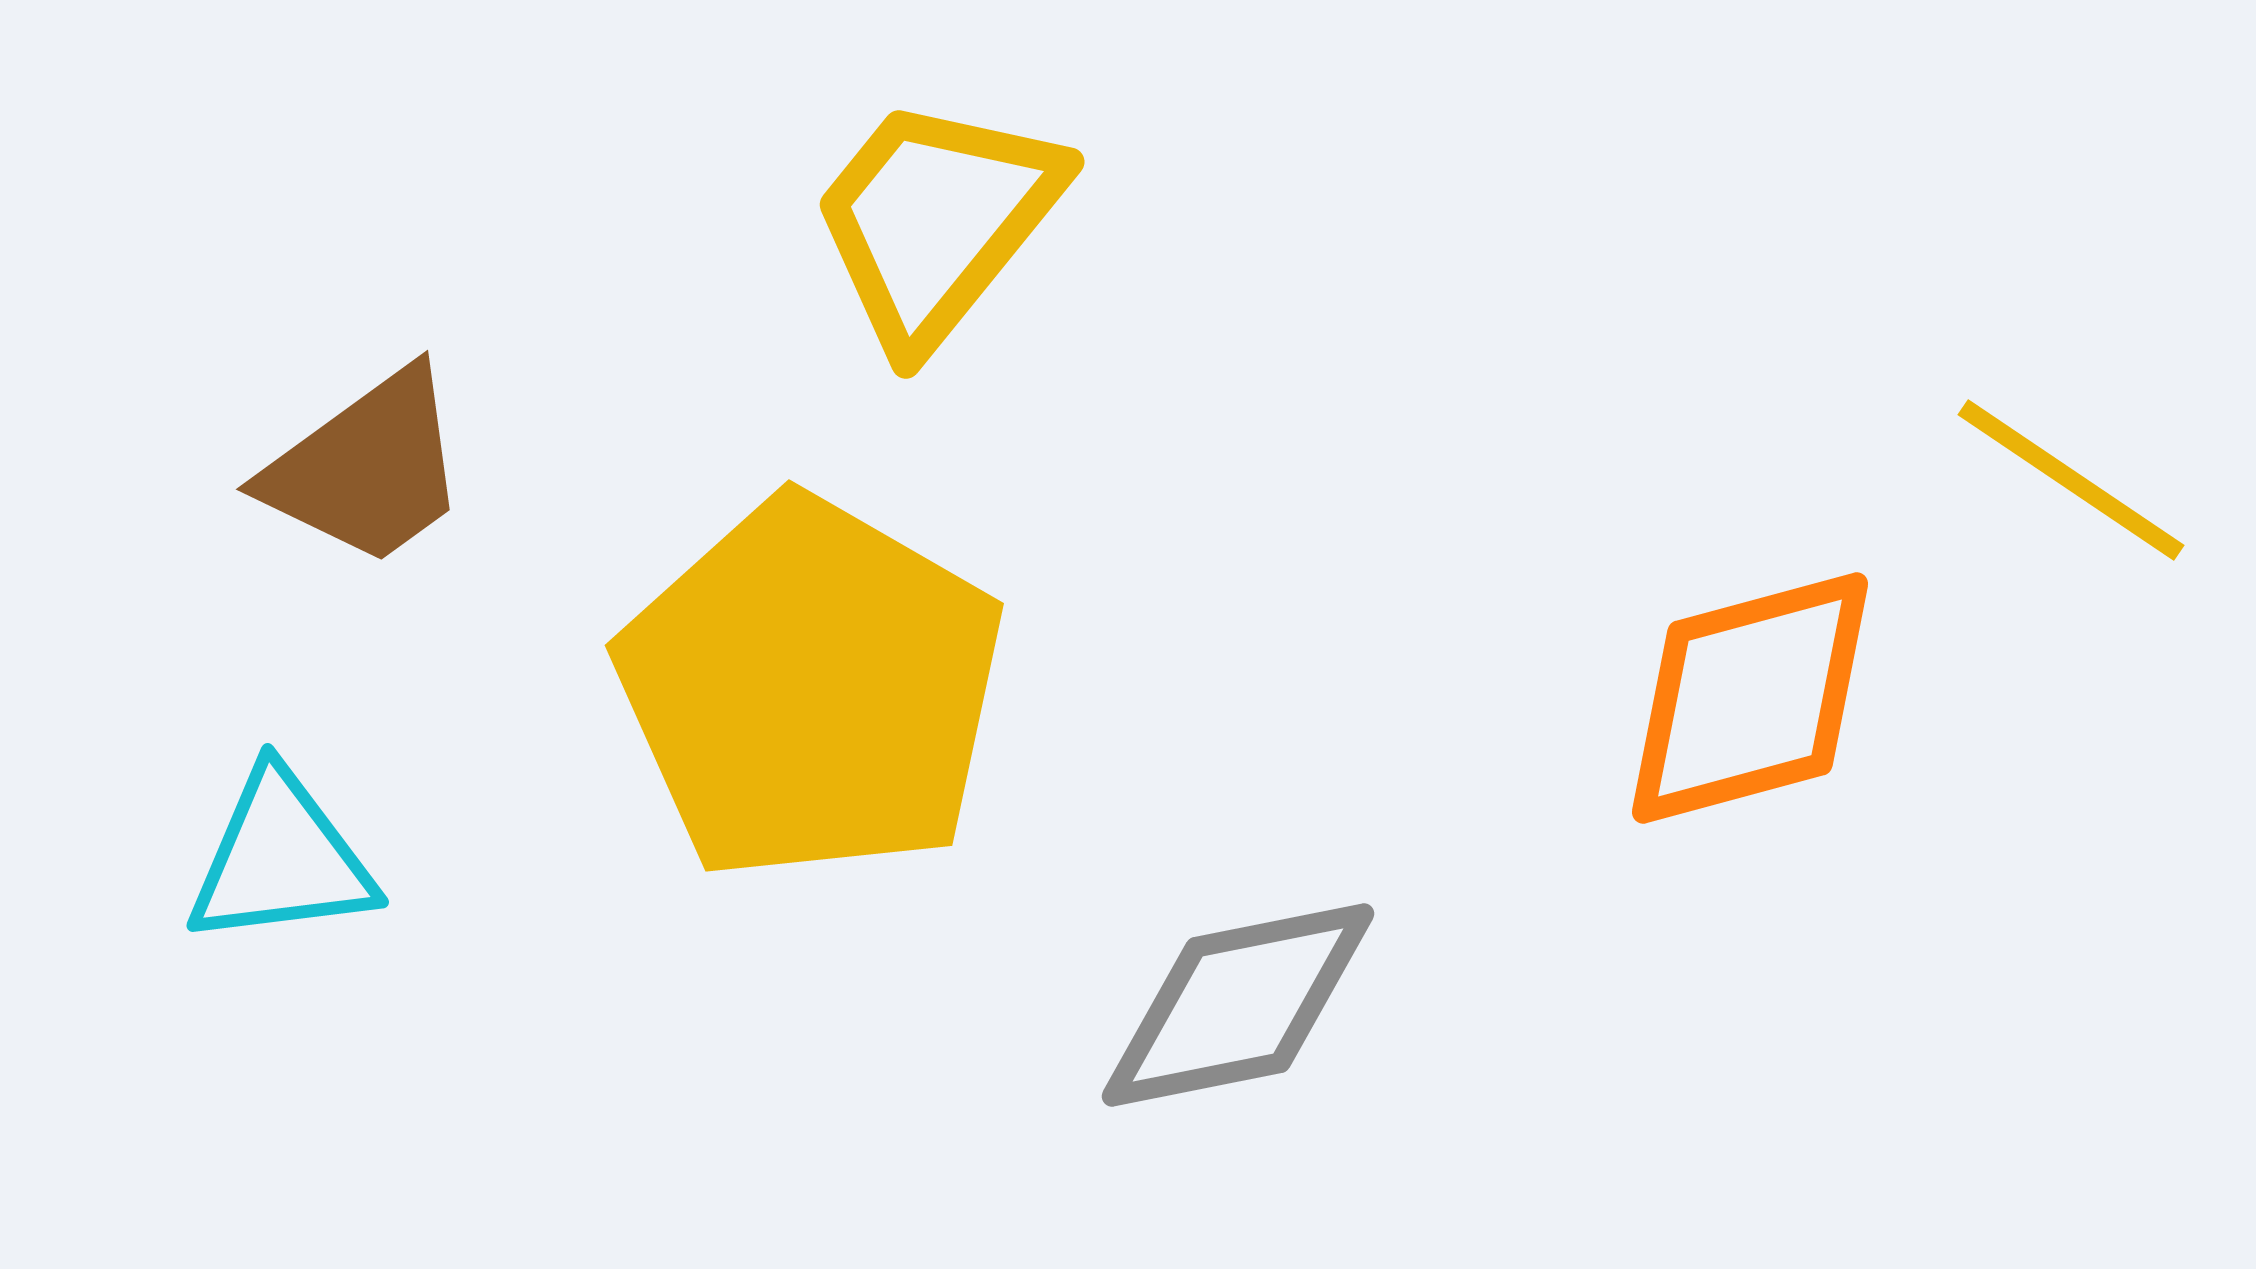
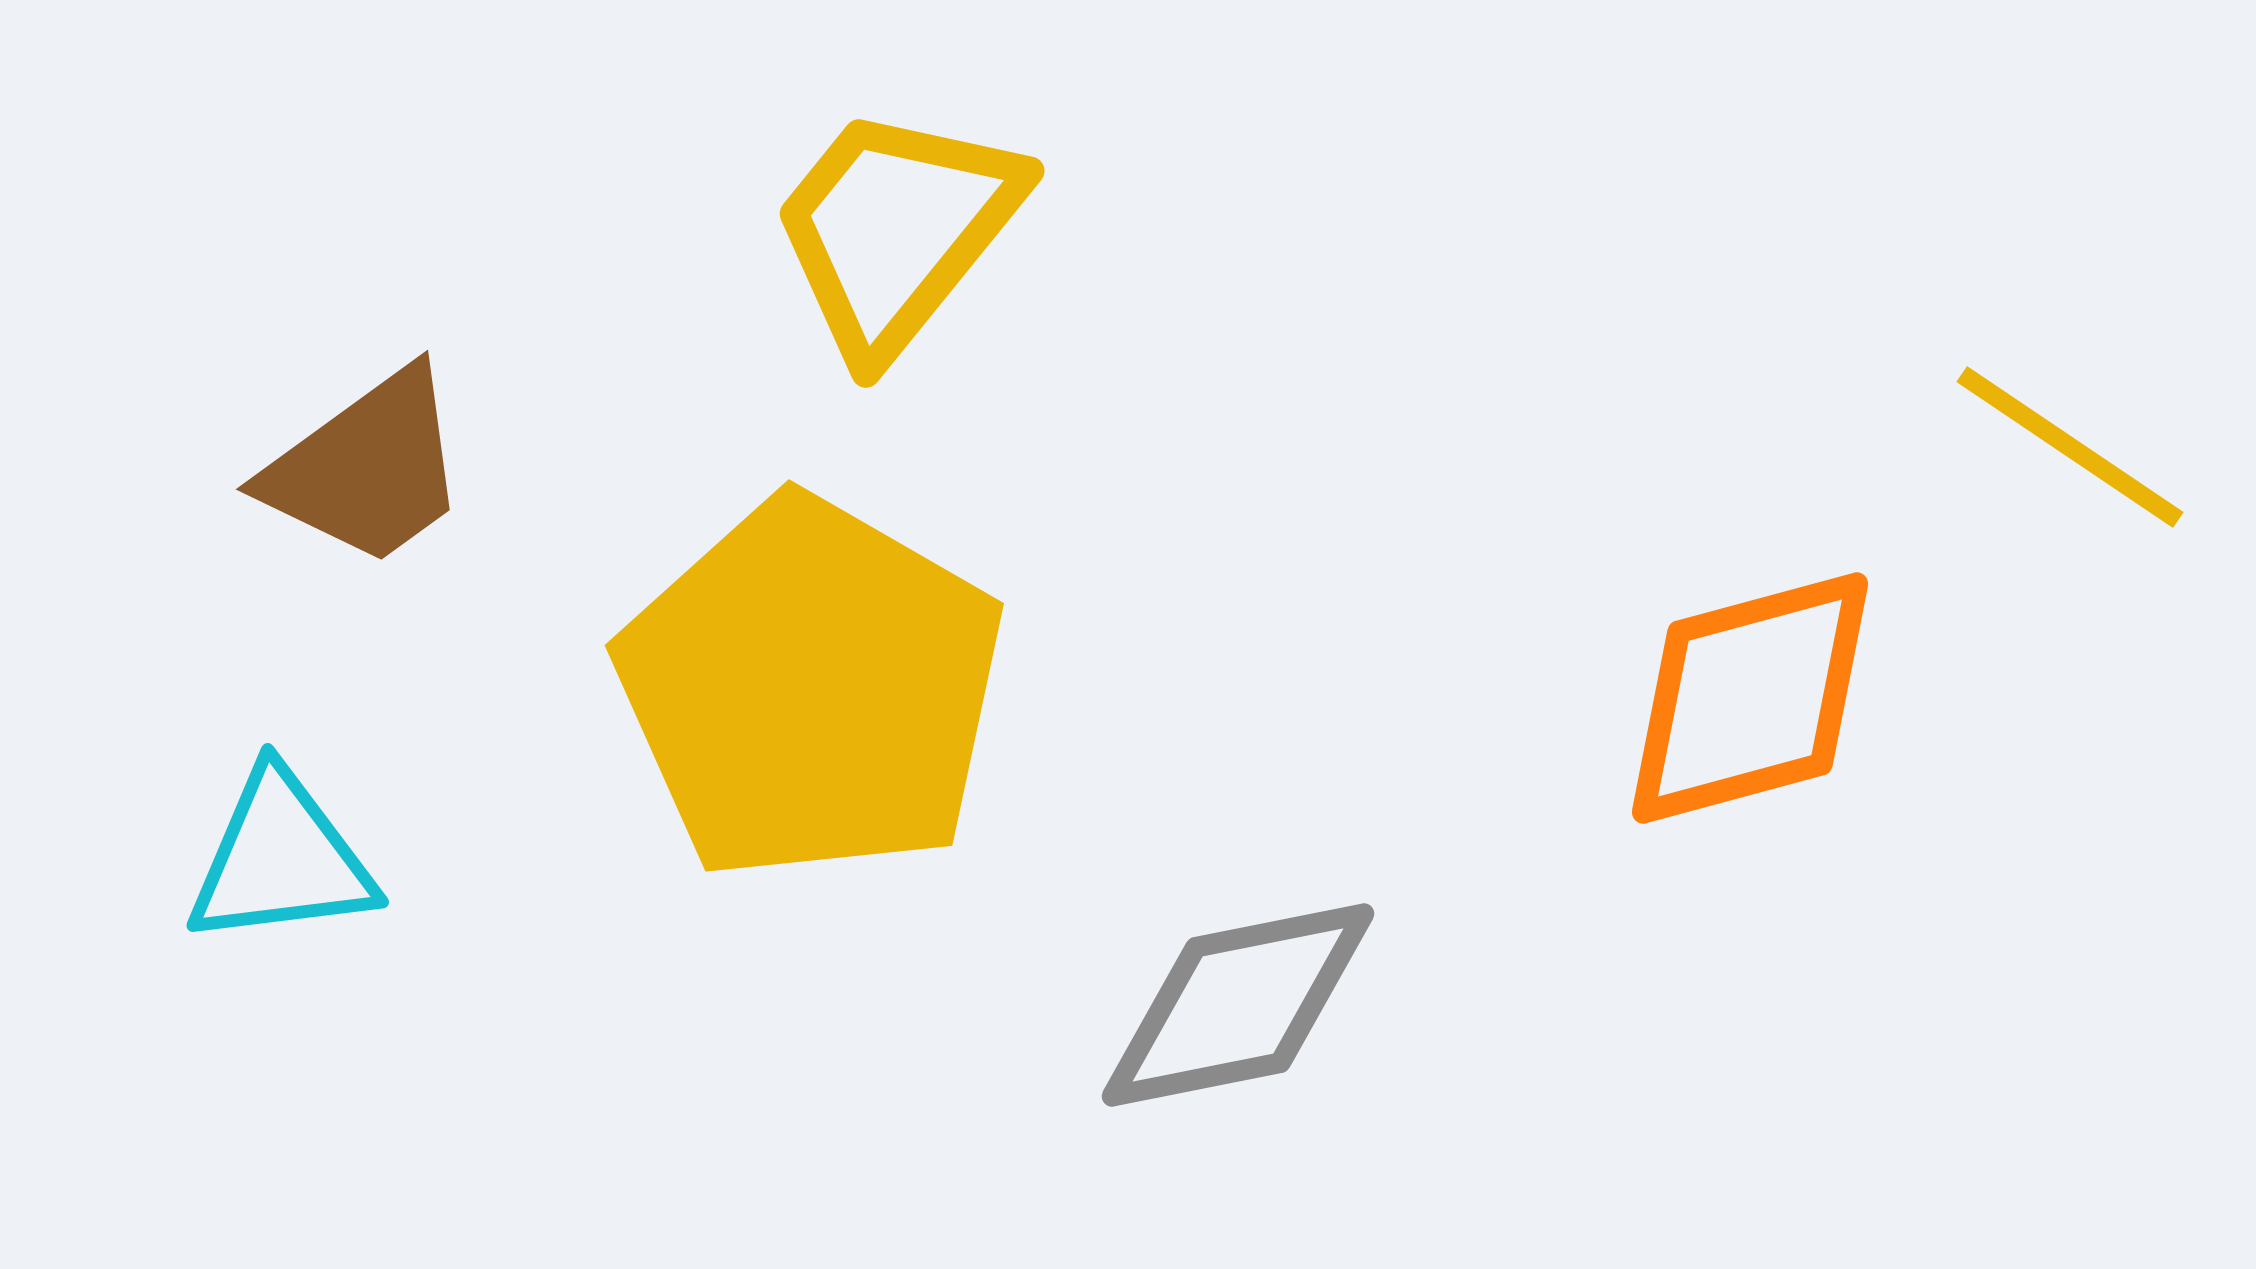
yellow trapezoid: moved 40 px left, 9 px down
yellow line: moved 1 px left, 33 px up
